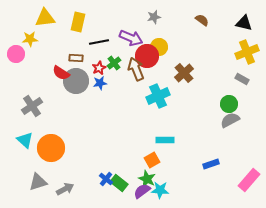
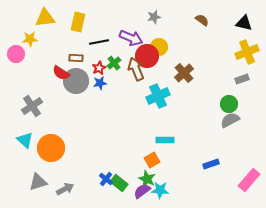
gray rectangle: rotated 48 degrees counterclockwise
